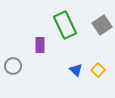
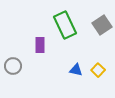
blue triangle: rotated 32 degrees counterclockwise
